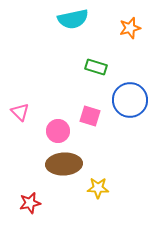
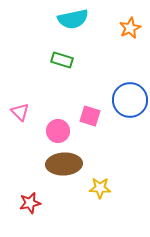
orange star: rotated 10 degrees counterclockwise
green rectangle: moved 34 px left, 7 px up
yellow star: moved 2 px right
